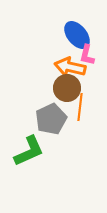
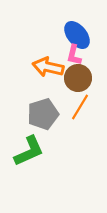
pink L-shape: moved 13 px left
orange arrow: moved 22 px left
brown circle: moved 11 px right, 10 px up
orange line: rotated 24 degrees clockwise
gray pentagon: moved 8 px left, 5 px up; rotated 8 degrees clockwise
